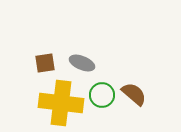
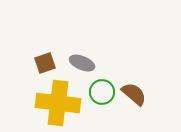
brown square: rotated 10 degrees counterclockwise
green circle: moved 3 px up
yellow cross: moved 3 px left
